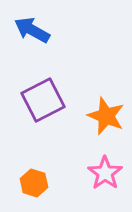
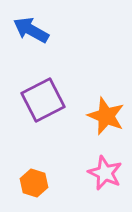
blue arrow: moved 1 px left
pink star: rotated 12 degrees counterclockwise
